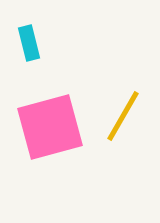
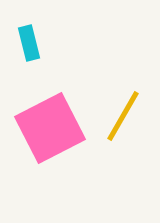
pink square: moved 1 px down; rotated 12 degrees counterclockwise
